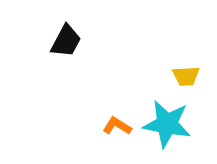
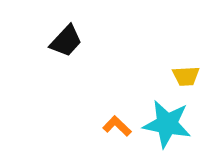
black trapezoid: rotated 15 degrees clockwise
orange L-shape: rotated 12 degrees clockwise
